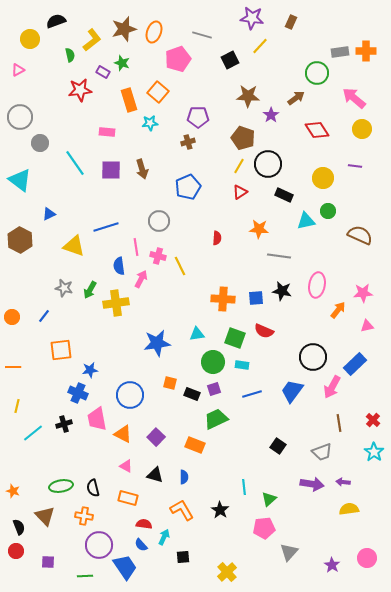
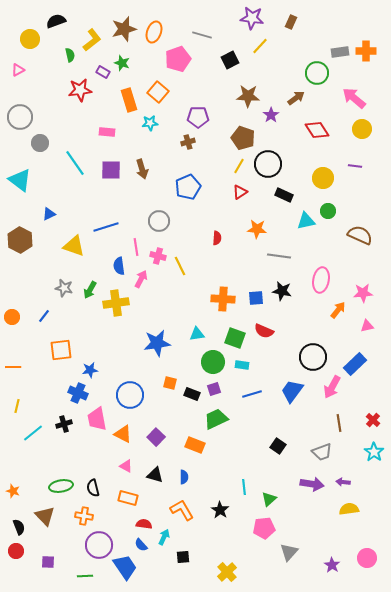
orange star at (259, 229): moved 2 px left
pink ellipse at (317, 285): moved 4 px right, 5 px up
